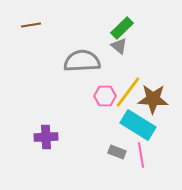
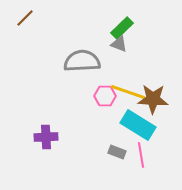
brown line: moved 6 px left, 7 px up; rotated 36 degrees counterclockwise
gray triangle: moved 2 px up; rotated 18 degrees counterclockwise
yellow line: rotated 72 degrees clockwise
